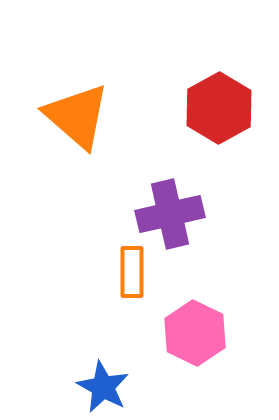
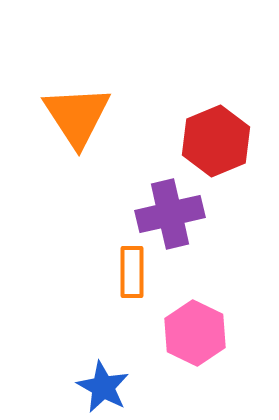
red hexagon: moved 3 px left, 33 px down; rotated 6 degrees clockwise
orange triangle: rotated 16 degrees clockwise
